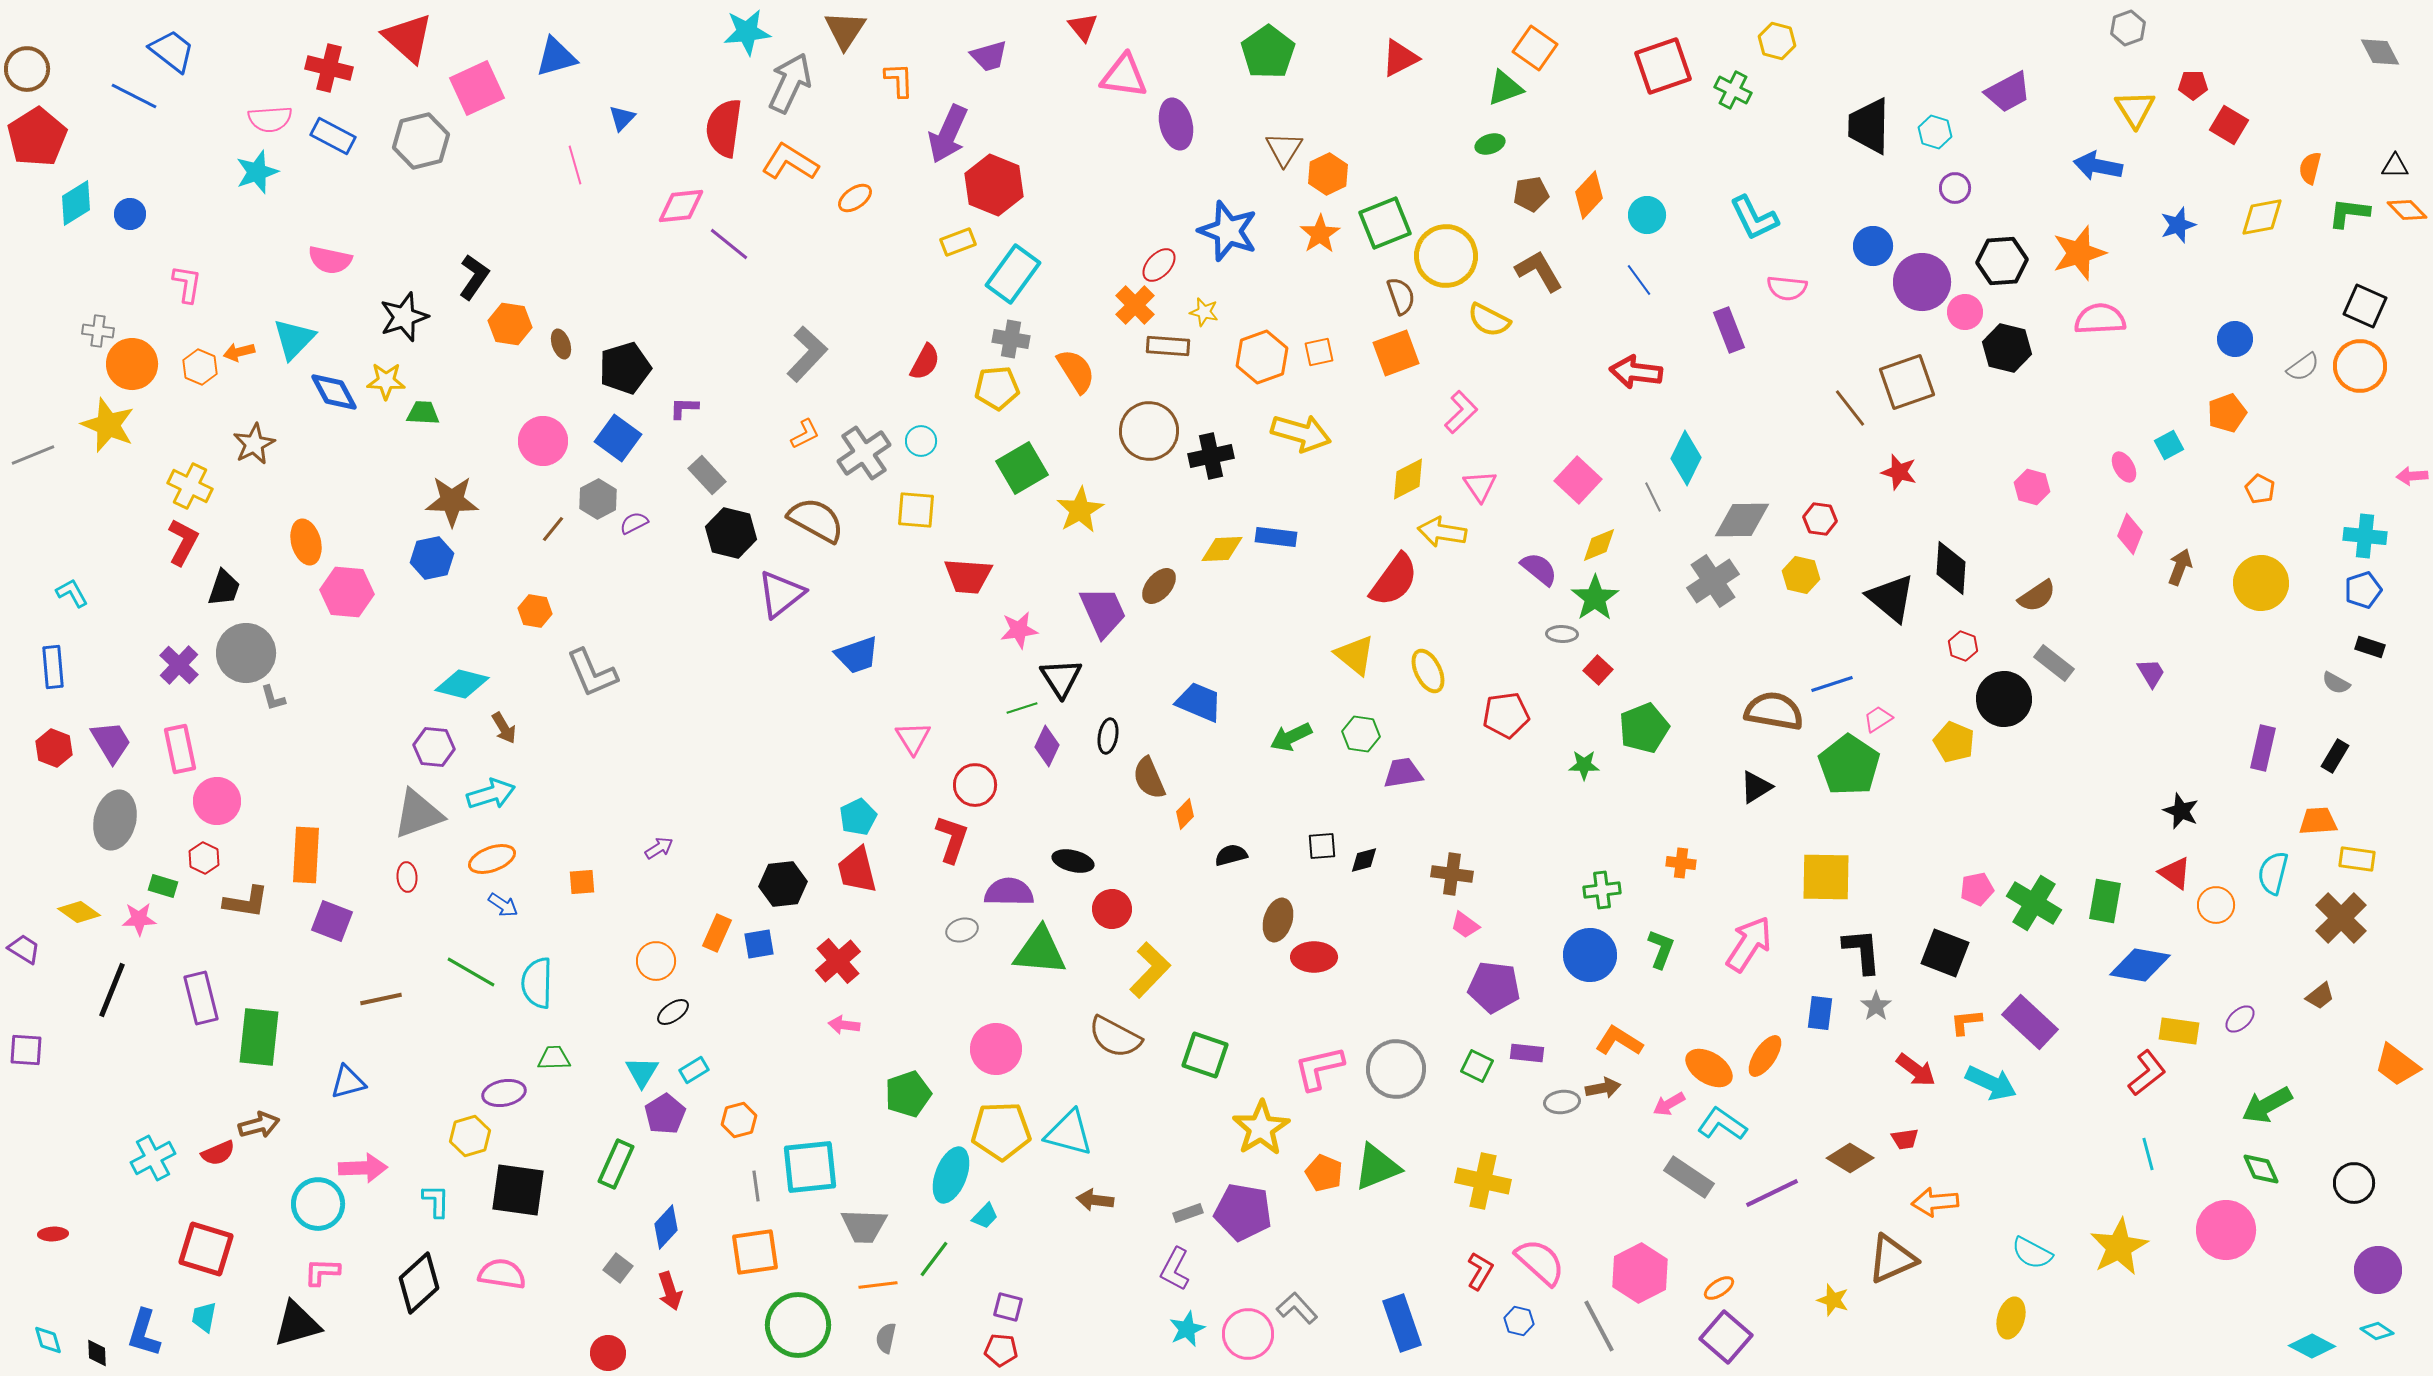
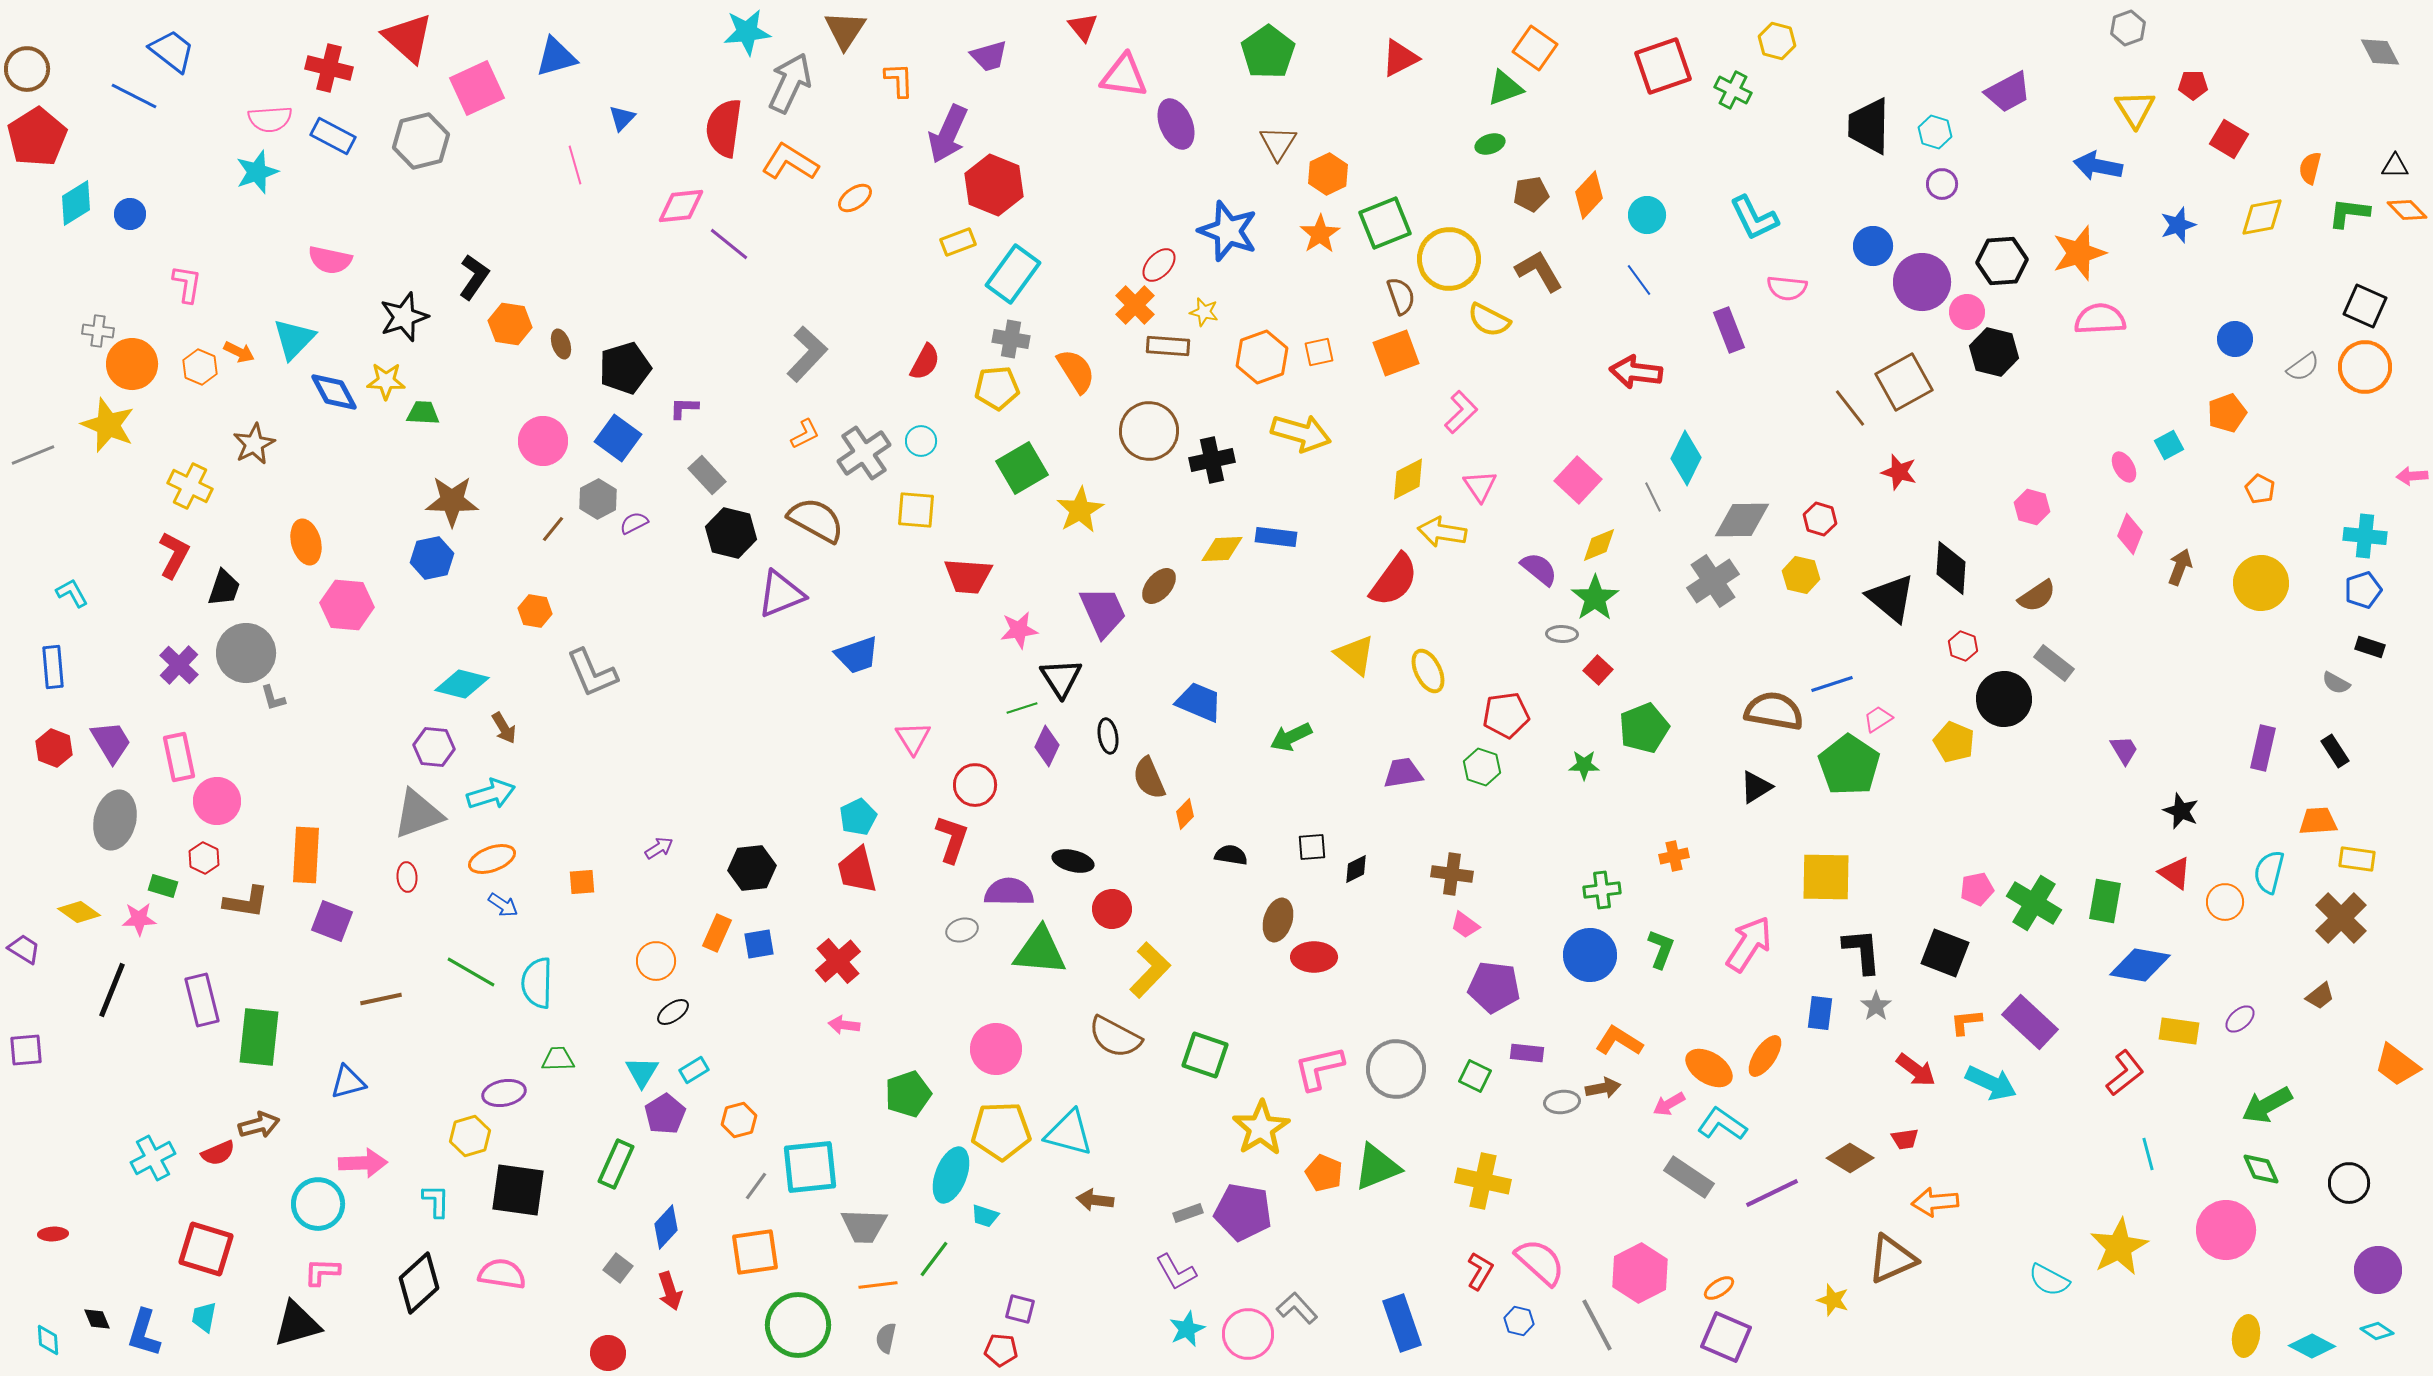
purple ellipse at (1176, 124): rotated 9 degrees counterclockwise
red square at (2229, 125): moved 14 px down
brown triangle at (1284, 149): moved 6 px left, 6 px up
purple circle at (1955, 188): moved 13 px left, 4 px up
yellow circle at (1446, 256): moved 3 px right, 3 px down
pink circle at (1965, 312): moved 2 px right
black hexagon at (2007, 348): moved 13 px left, 4 px down
orange arrow at (239, 352): rotated 140 degrees counterclockwise
orange circle at (2360, 366): moved 5 px right, 1 px down
brown square at (1907, 382): moved 3 px left; rotated 10 degrees counterclockwise
black cross at (1211, 456): moved 1 px right, 4 px down
pink hexagon at (2032, 487): moved 20 px down
red hexagon at (1820, 519): rotated 8 degrees clockwise
red L-shape at (183, 542): moved 9 px left, 13 px down
pink hexagon at (347, 592): moved 13 px down
purple triangle at (781, 594): rotated 16 degrees clockwise
purple trapezoid at (2151, 673): moved 27 px left, 77 px down
green hexagon at (1361, 734): moved 121 px right, 33 px down; rotated 9 degrees clockwise
black ellipse at (1108, 736): rotated 20 degrees counterclockwise
pink rectangle at (180, 749): moved 1 px left, 8 px down
black rectangle at (2335, 756): moved 5 px up; rotated 64 degrees counterclockwise
black square at (1322, 846): moved 10 px left, 1 px down
black semicircle at (1231, 855): rotated 24 degrees clockwise
black diamond at (1364, 860): moved 8 px left, 9 px down; rotated 12 degrees counterclockwise
orange cross at (1681, 863): moved 7 px left, 7 px up; rotated 20 degrees counterclockwise
cyan semicircle at (2273, 873): moved 4 px left, 1 px up
black hexagon at (783, 884): moved 31 px left, 16 px up
orange circle at (2216, 905): moved 9 px right, 3 px up
purple rectangle at (201, 998): moved 1 px right, 2 px down
purple square at (26, 1050): rotated 9 degrees counterclockwise
green trapezoid at (554, 1058): moved 4 px right, 1 px down
green square at (1477, 1066): moved 2 px left, 10 px down
red L-shape at (2147, 1073): moved 22 px left
pink arrow at (363, 1168): moved 5 px up
black circle at (2354, 1183): moved 5 px left
gray line at (756, 1186): rotated 44 degrees clockwise
cyan trapezoid at (985, 1216): rotated 64 degrees clockwise
cyan semicircle at (2032, 1253): moved 17 px right, 27 px down
purple L-shape at (1175, 1269): moved 1 px right, 3 px down; rotated 57 degrees counterclockwise
purple square at (1008, 1307): moved 12 px right, 2 px down
yellow ellipse at (2011, 1318): moved 235 px right, 18 px down; rotated 6 degrees counterclockwise
gray line at (1599, 1326): moved 2 px left, 1 px up
purple square at (1726, 1337): rotated 18 degrees counterclockwise
cyan diamond at (48, 1340): rotated 12 degrees clockwise
black diamond at (97, 1353): moved 34 px up; rotated 20 degrees counterclockwise
